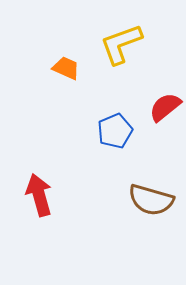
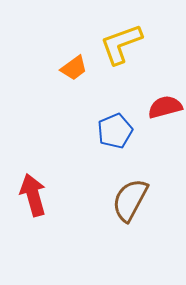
orange trapezoid: moved 8 px right; rotated 120 degrees clockwise
red semicircle: rotated 24 degrees clockwise
red arrow: moved 6 px left
brown semicircle: moved 21 px left; rotated 102 degrees clockwise
